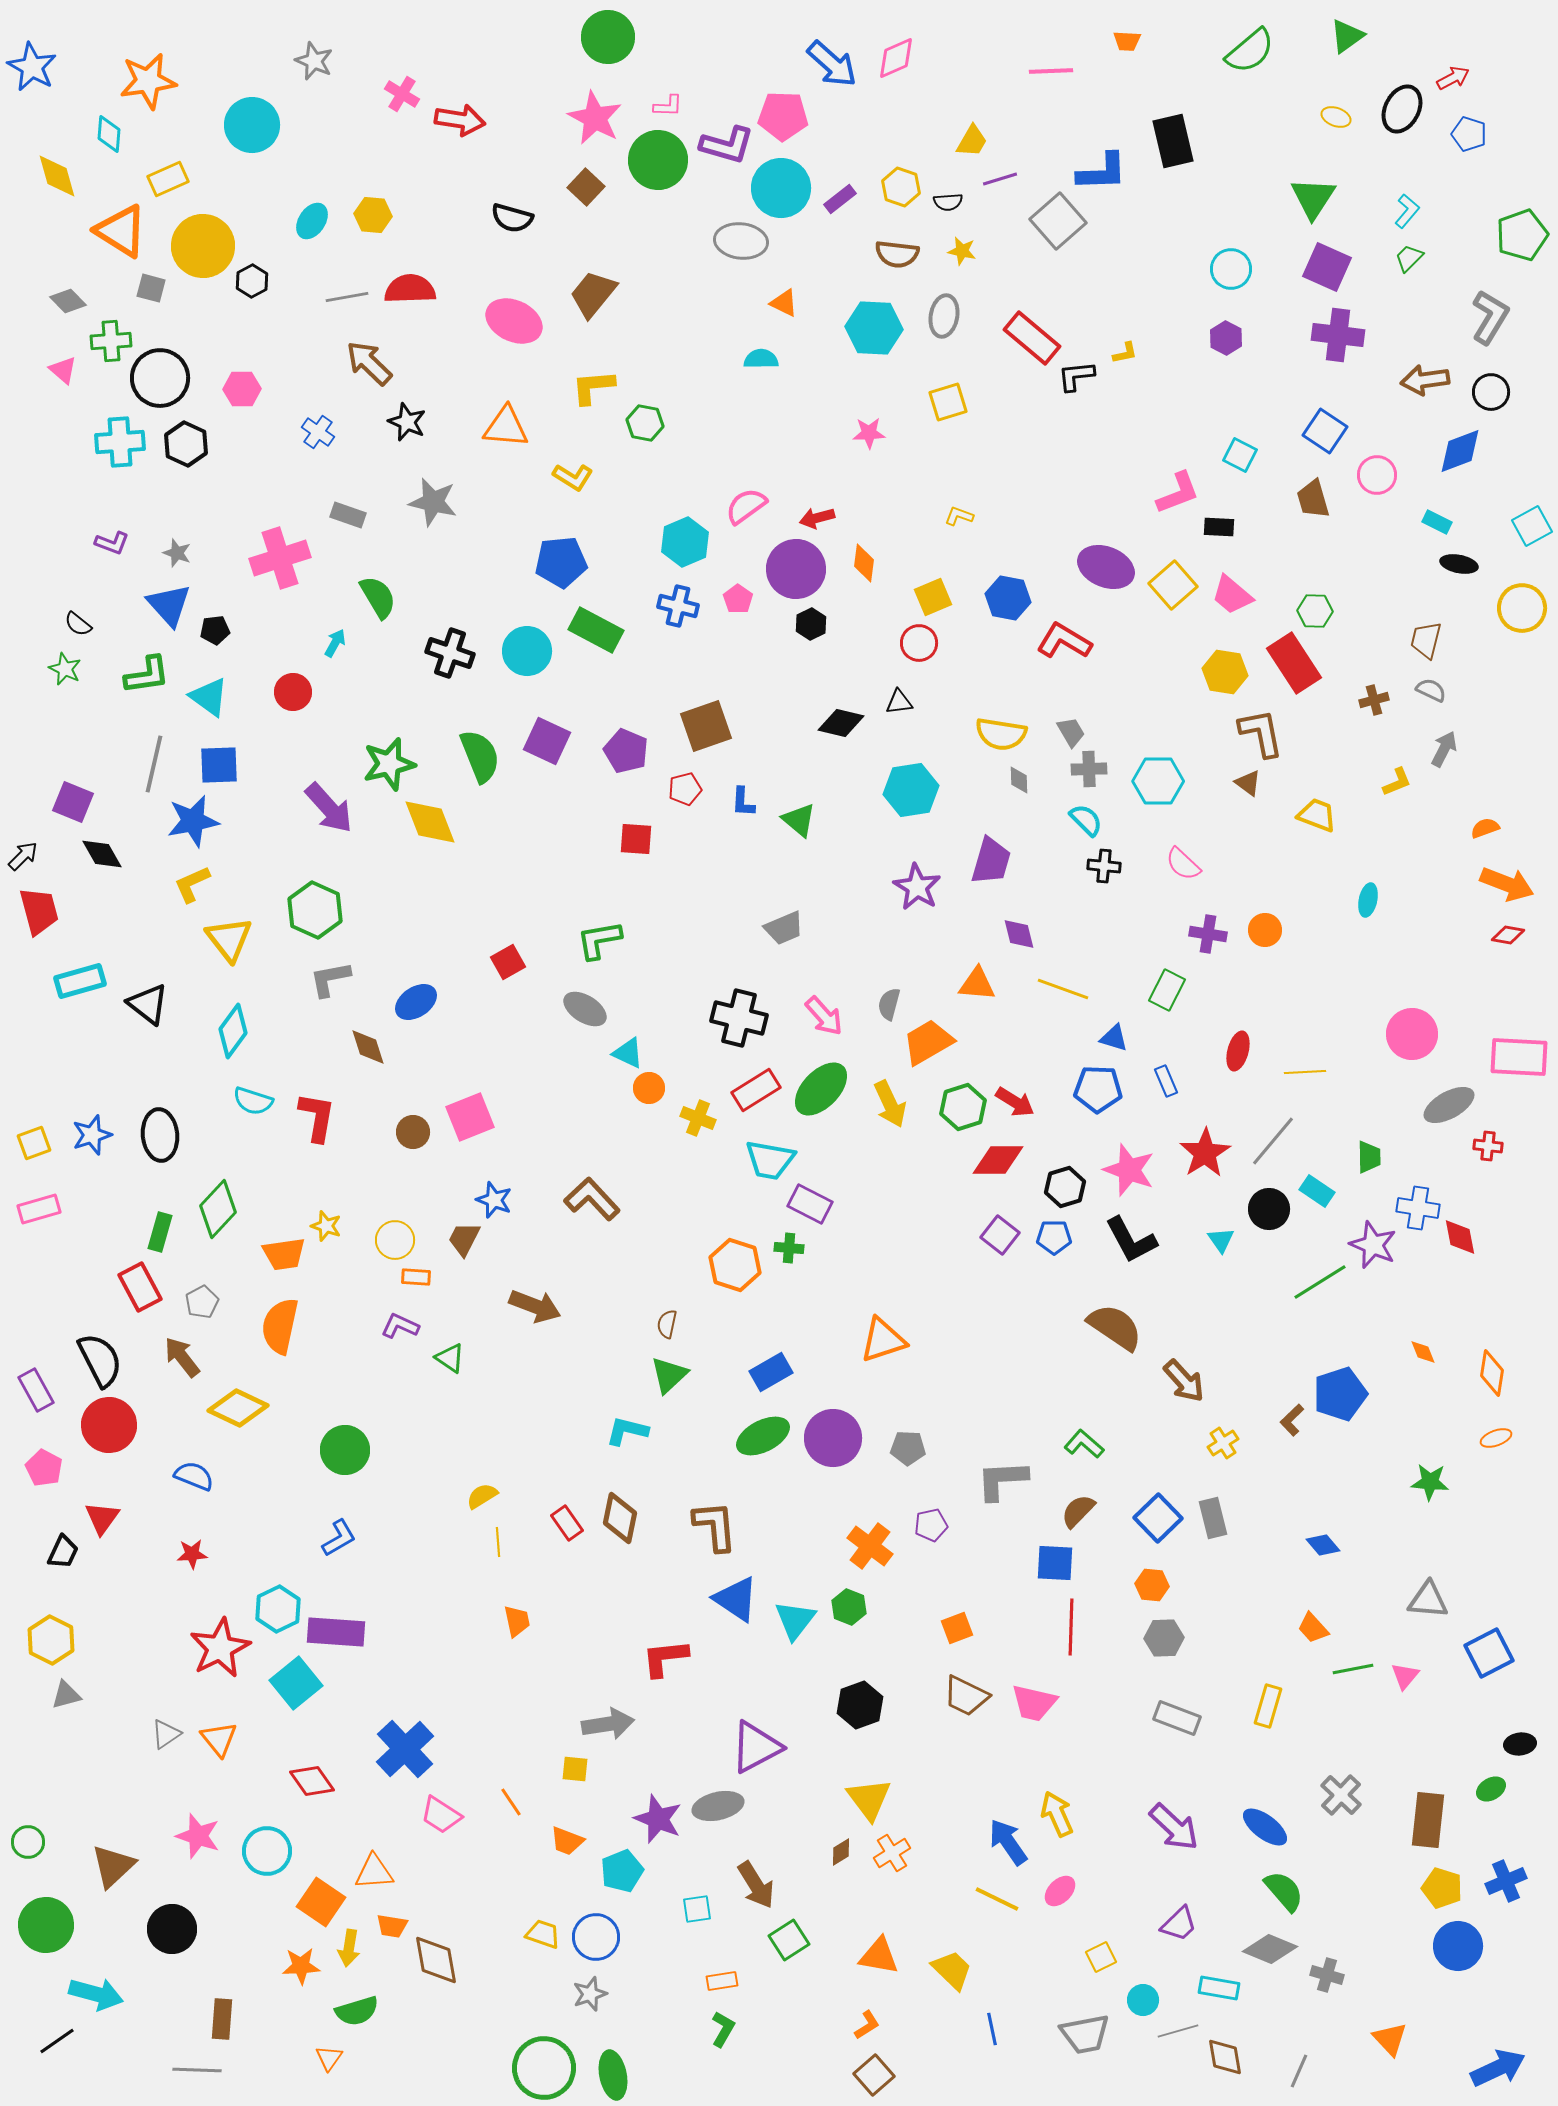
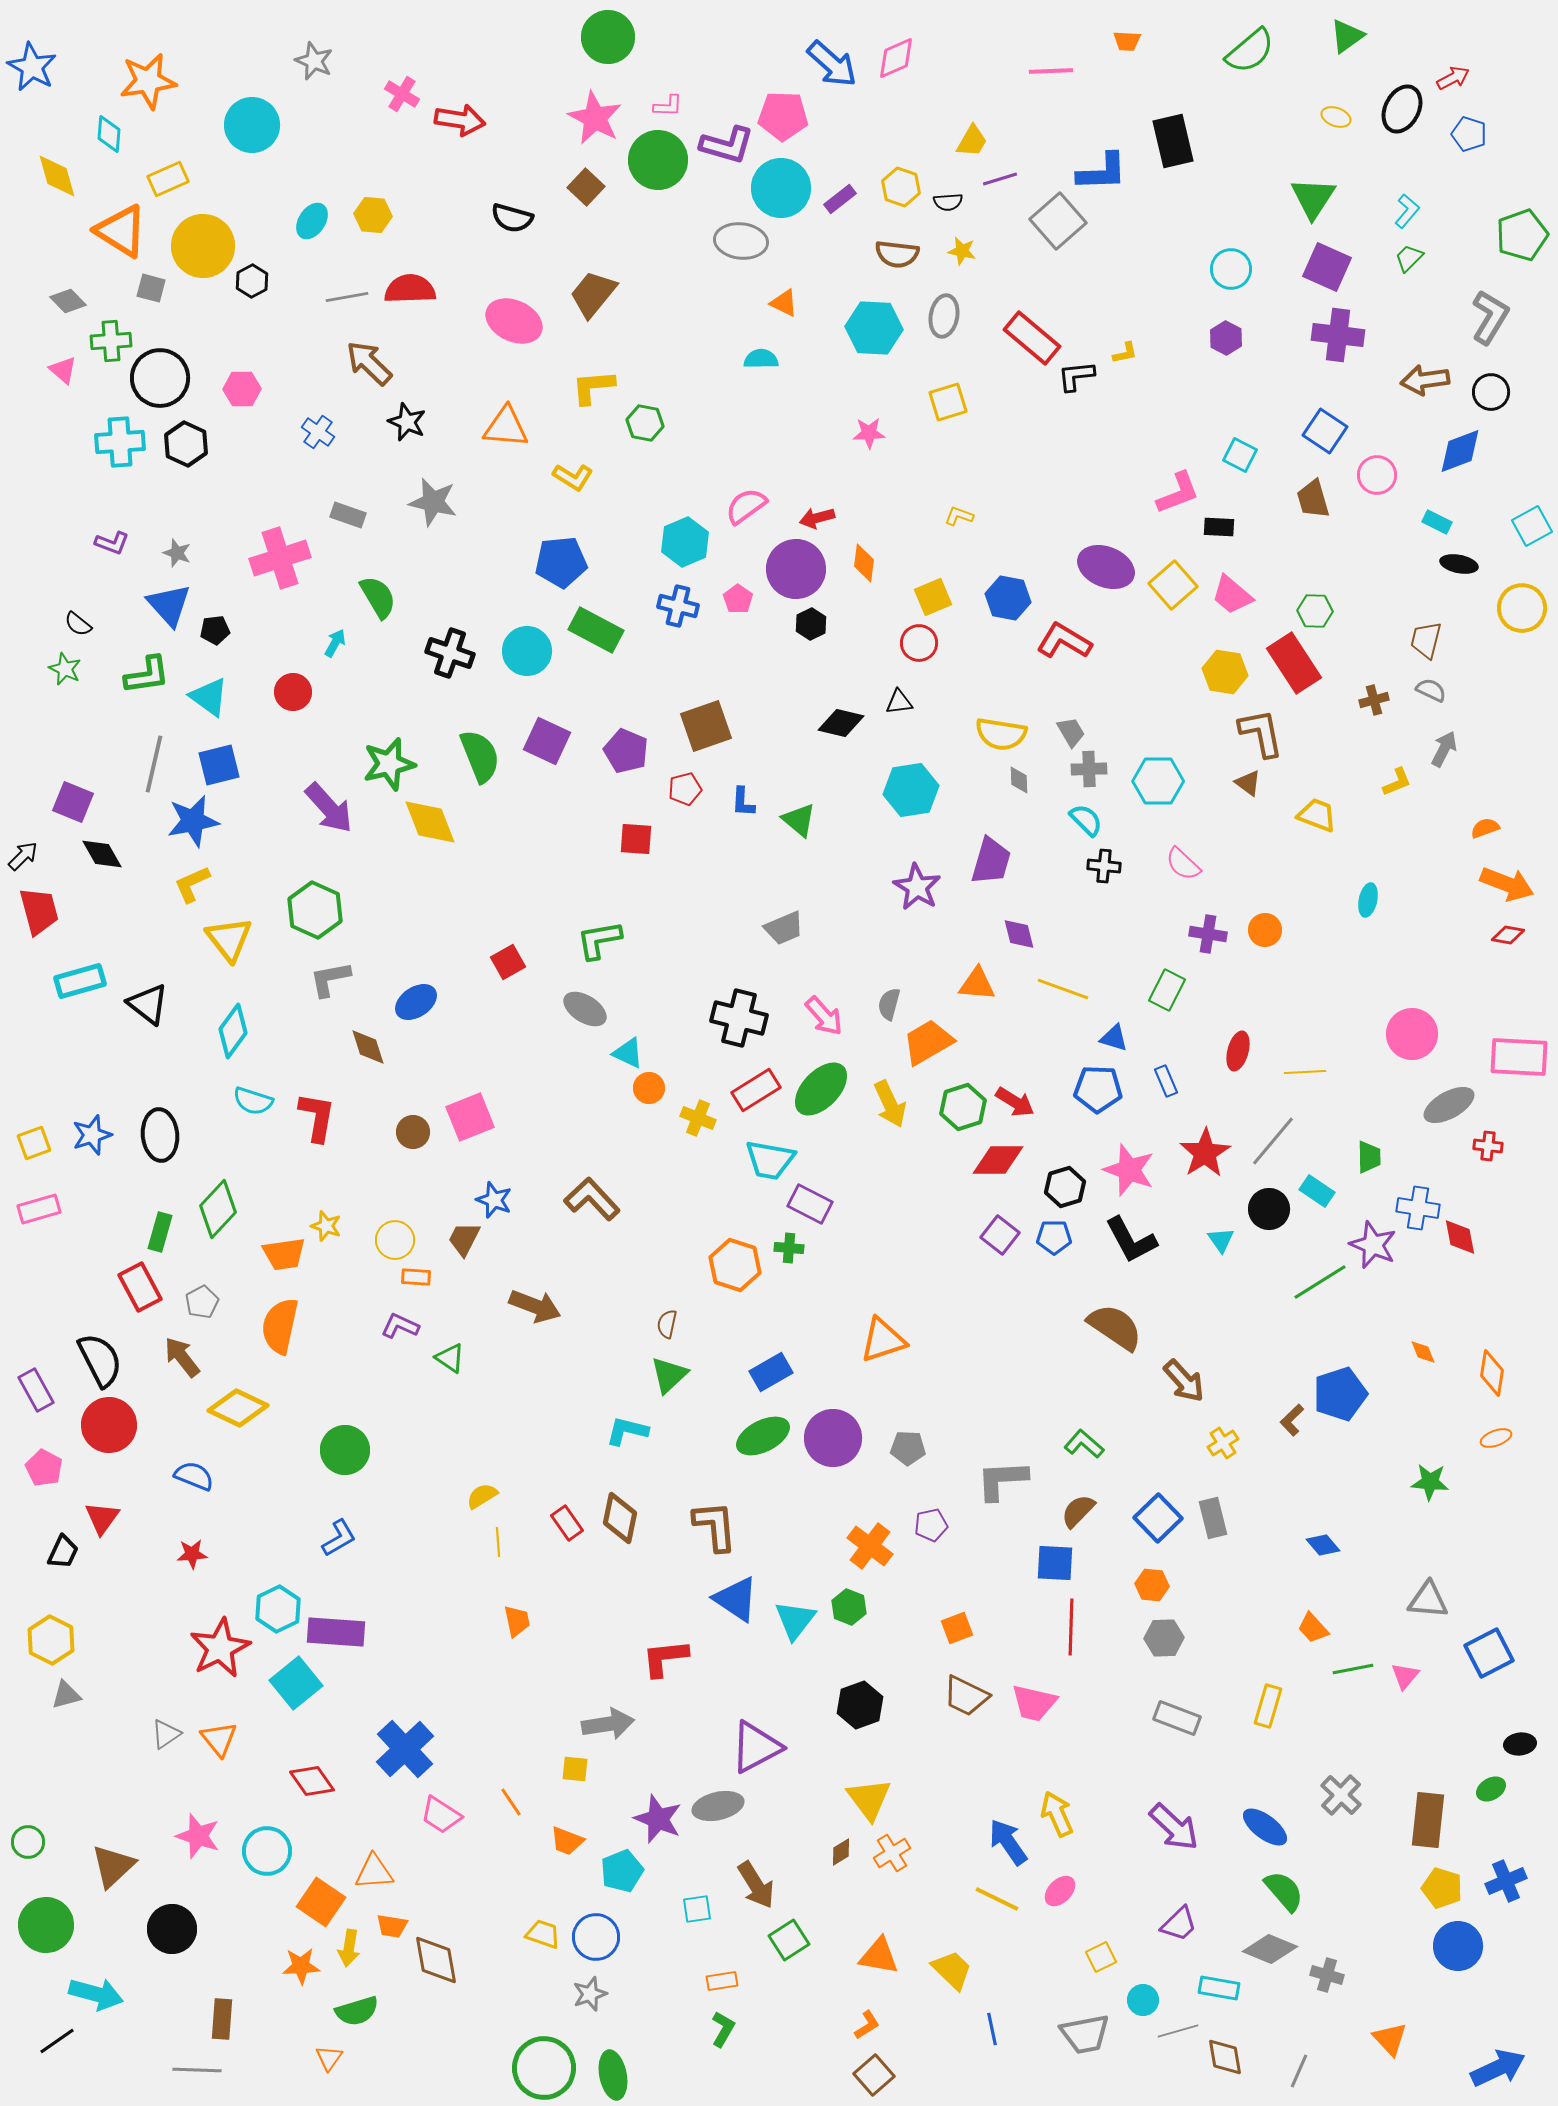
blue square at (219, 765): rotated 12 degrees counterclockwise
